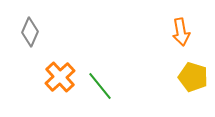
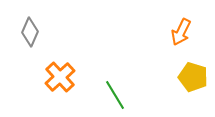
orange arrow: rotated 36 degrees clockwise
green line: moved 15 px right, 9 px down; rotated 8 degrees clockwise
